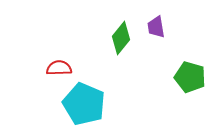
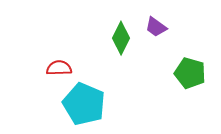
purple trapezoid: rotated 45 degrees counterclockwise
green diamond: rotated 12 degrees counterclockwise
green pentagon: moved 4 px up
